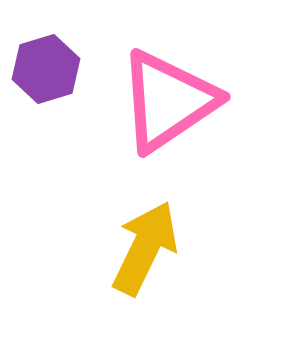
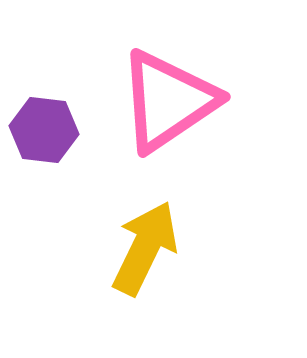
purple hexagon: moved 2 px left, 61 px down; rotated 24 degrees clockwise
